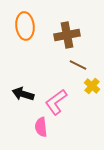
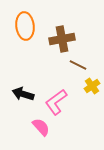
brown cross: moved 5 px left, 4 px down
yellow cross: rotated 14 degrees clockwise
pink semicircle: rotated 144 degrees clockwise
